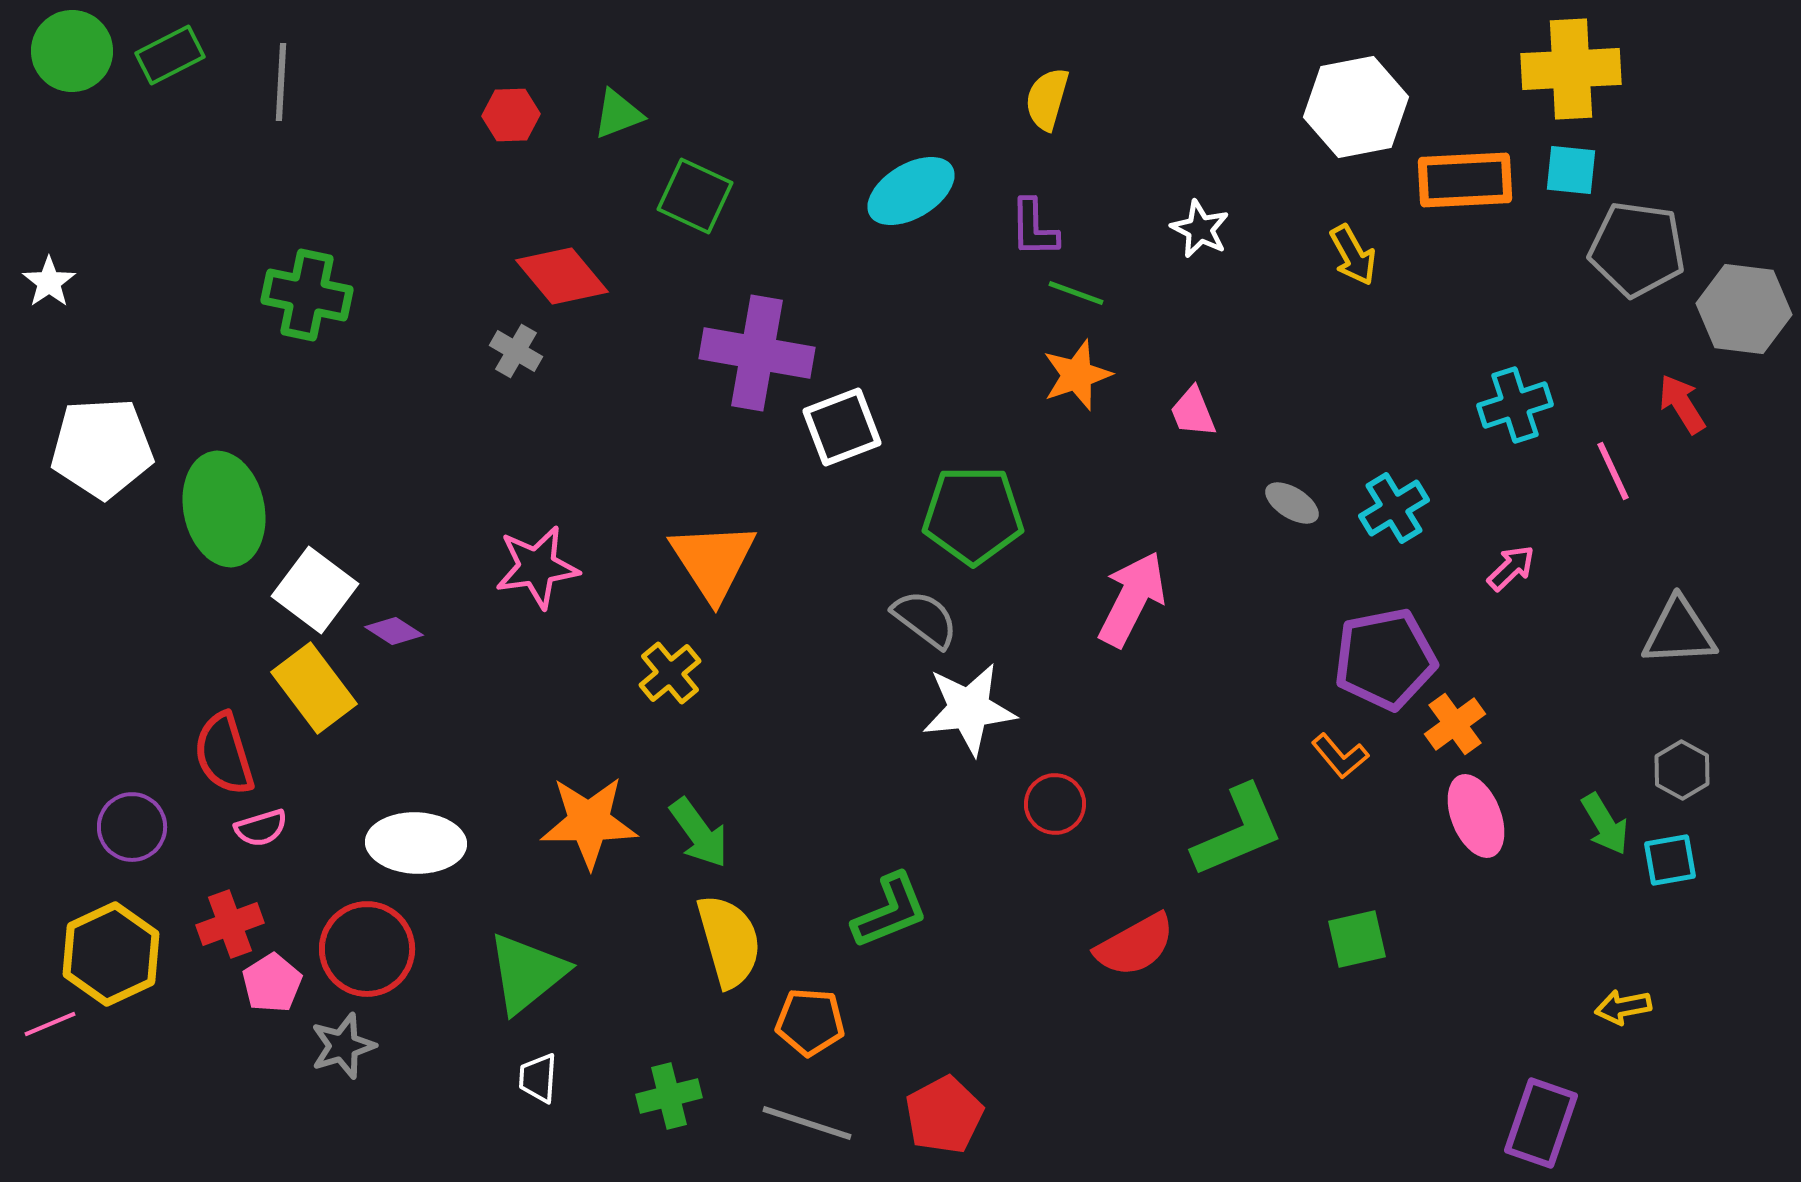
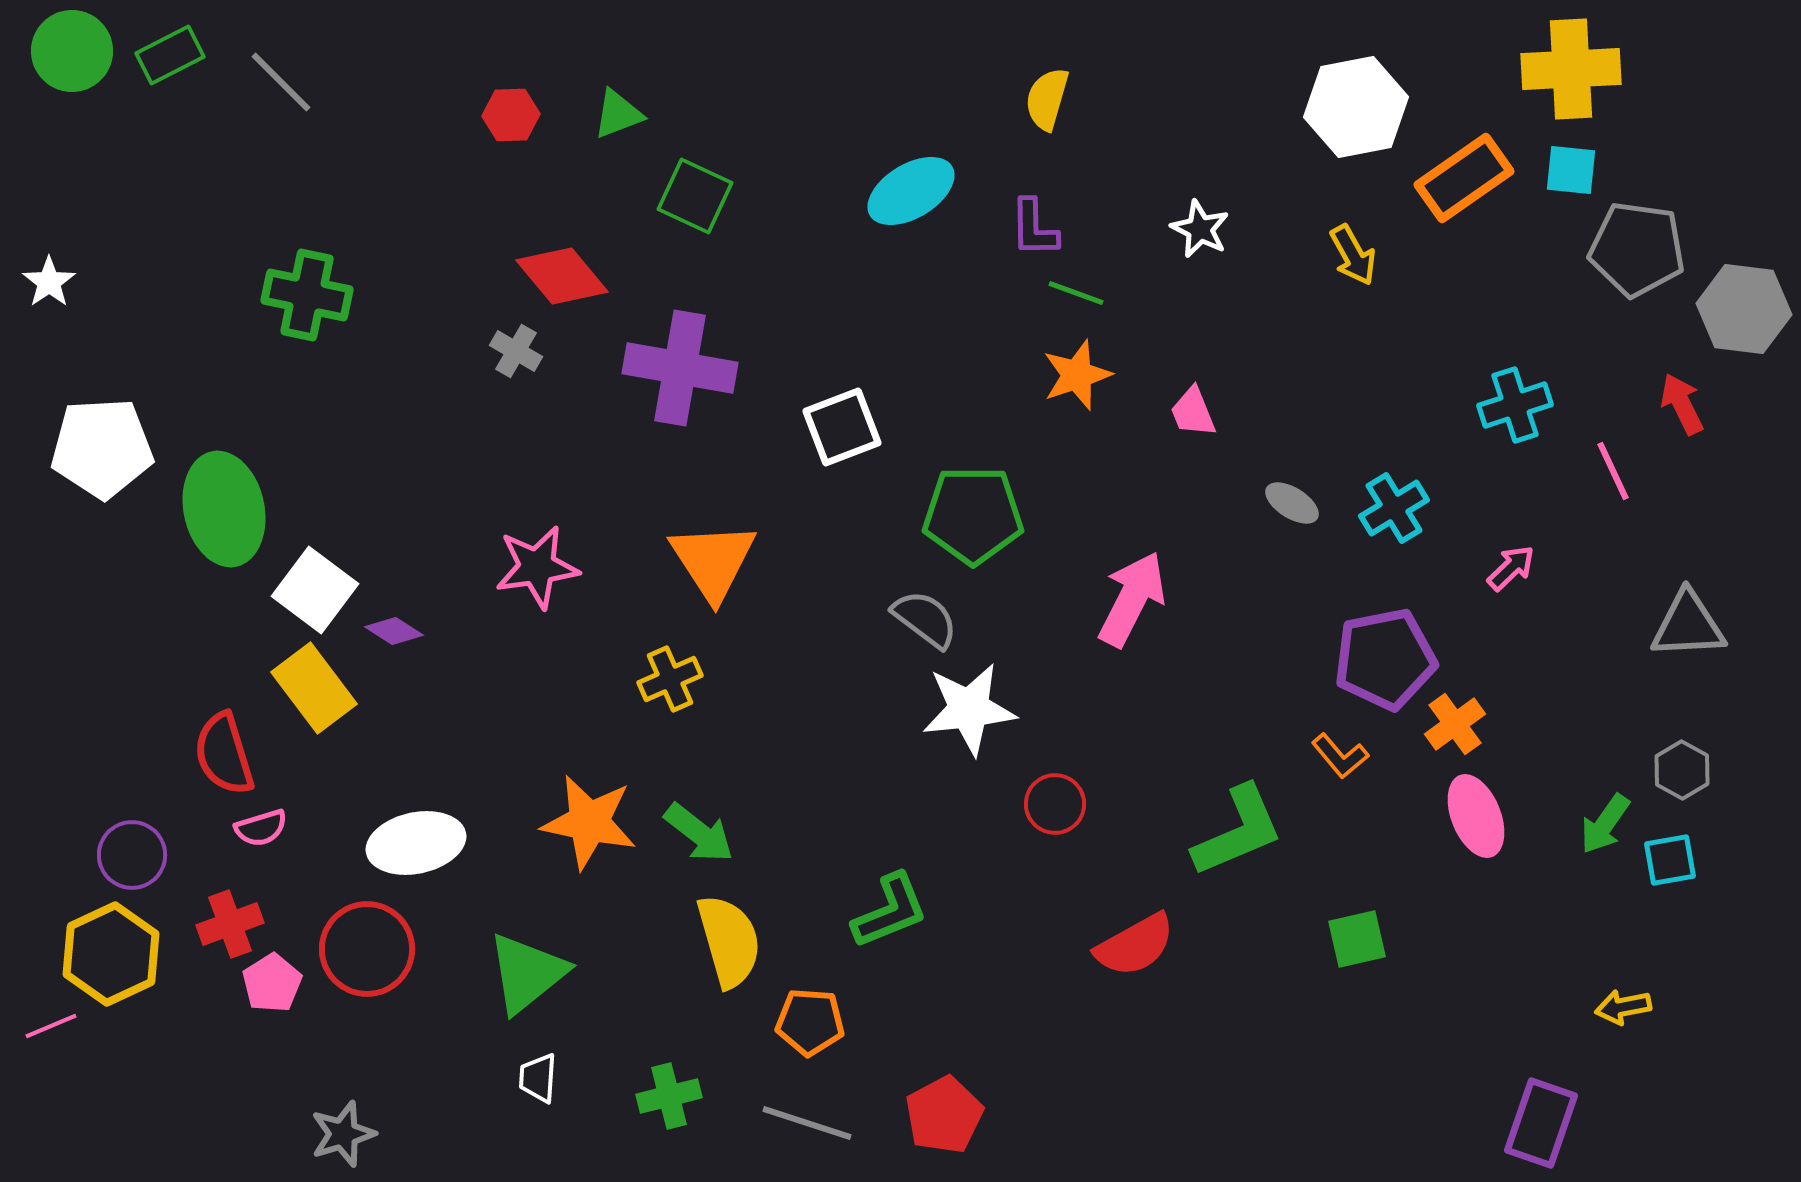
gray line at (281, 82): rotated 48 degrees counterclockwise
orange rectangle at (1465, 180): moved 1 px left, 2 px up; rotated 32 degrees counterclockwise
purple cross at (757, 353): moved 77 px left, 15 px down
red arrow at (1682, 404): rotated 6 degrees clockwise
gray triangle at (1679, 632): moved 9 px right, 7 px up
yellow cross at (670, 673): moved 6 px down; rotated 16 degrees clockwise
orange star at (589, 822): rotated 12 degrees clockwise
green arrow at (1605, 824): rotated 66 degrees clockwise
purple circle at (132, 827): moved 28 px down
green arrow at (699, 833): rotated 16 degrees counterclockwise
white ellipse at (416, 843): rotated 14 degrees counterclockwise
pink line at (50, 1024): moved 1 px right, 2 px down
gray star at (343, 1046): moved 88 px down
